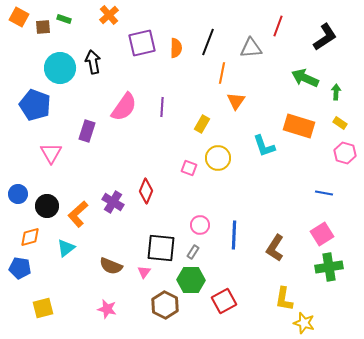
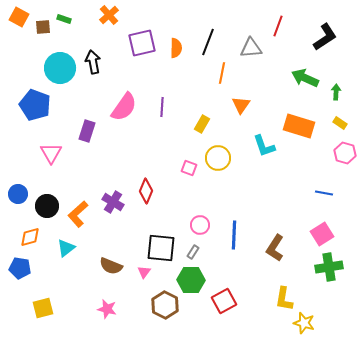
orange triangle at (236, 101): moved 5 px right, 4 px down
